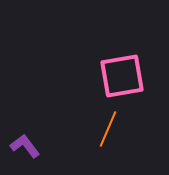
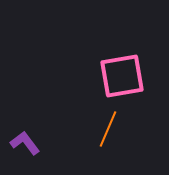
purple L-shape: moved 3 px up
